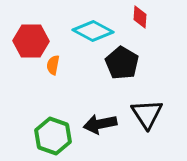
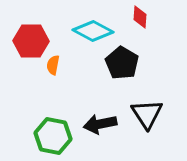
green hexagon: rotated 9 degrees counterclockwise
